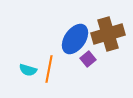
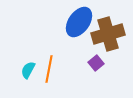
blue ellipse: moved 4 px right, 17 px up
purple square: moved 8 px right, 4 px down
cyan semicircle: rotated 102 degrees clockwise
